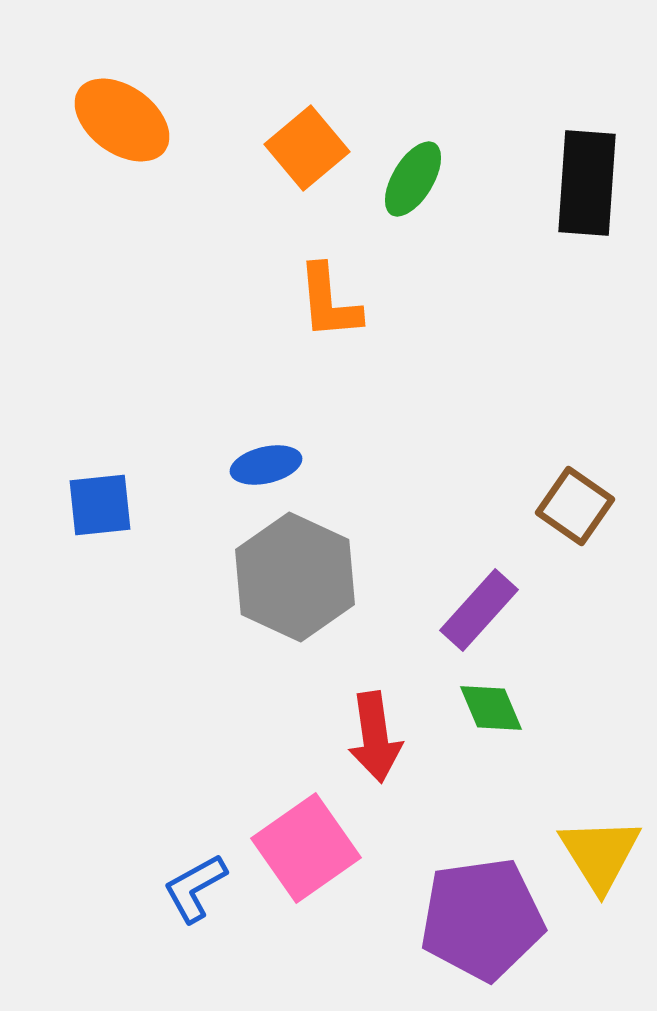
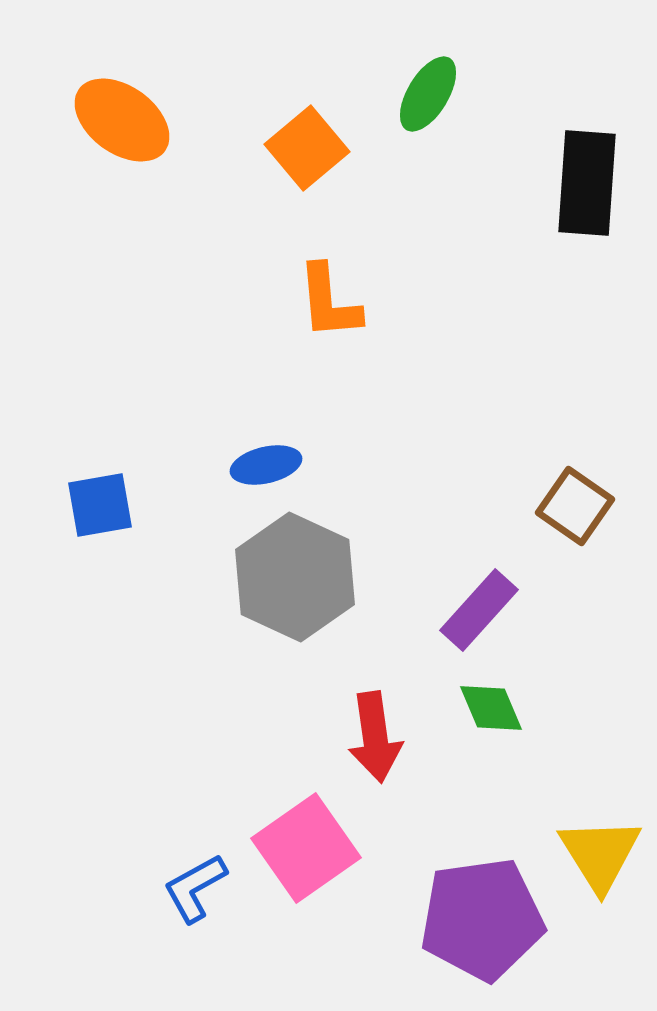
green ellipse: moved 15 px right, 85 px up
blue square: rotated 4 degrees counterclockwise
